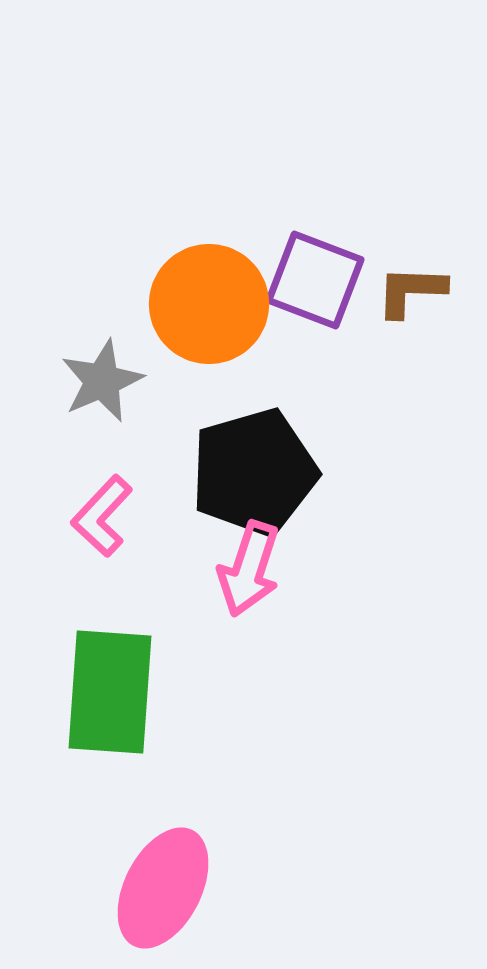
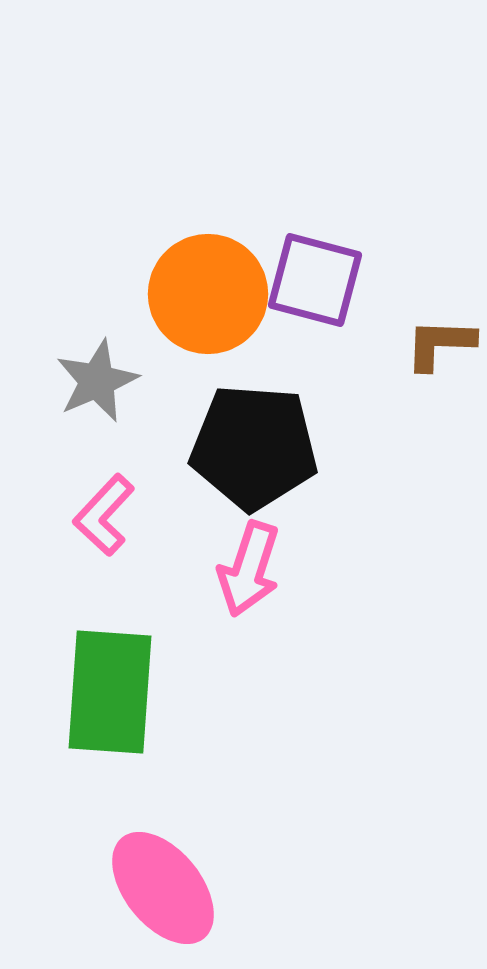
purple square: rotated 6 degrees counterclockwise
brown L-shape: moved 29 px right, 53 px down
orange circle: moved 1 px left, 10 px up
gray star: moved 5 px left
black pentagon: moved 25 px up; rotated 20 degrees clockwise
pink L-shape: moved 2 px right, 1 px up
pink ellipse: rotated 66 degrees counterclockwise
